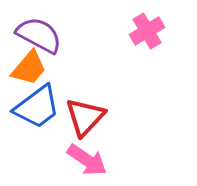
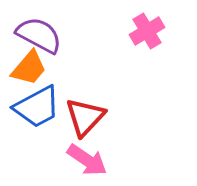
blue trapezoid: rotated 9 degrees clockwise
